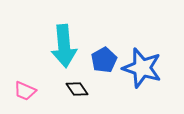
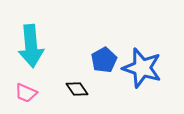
cyan arrow: moved 33 px left
pink trapezoid: moved 1 px right, 2 px down
